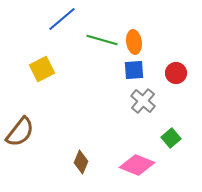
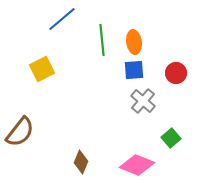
green line: rotated 68 degrees clockwise
